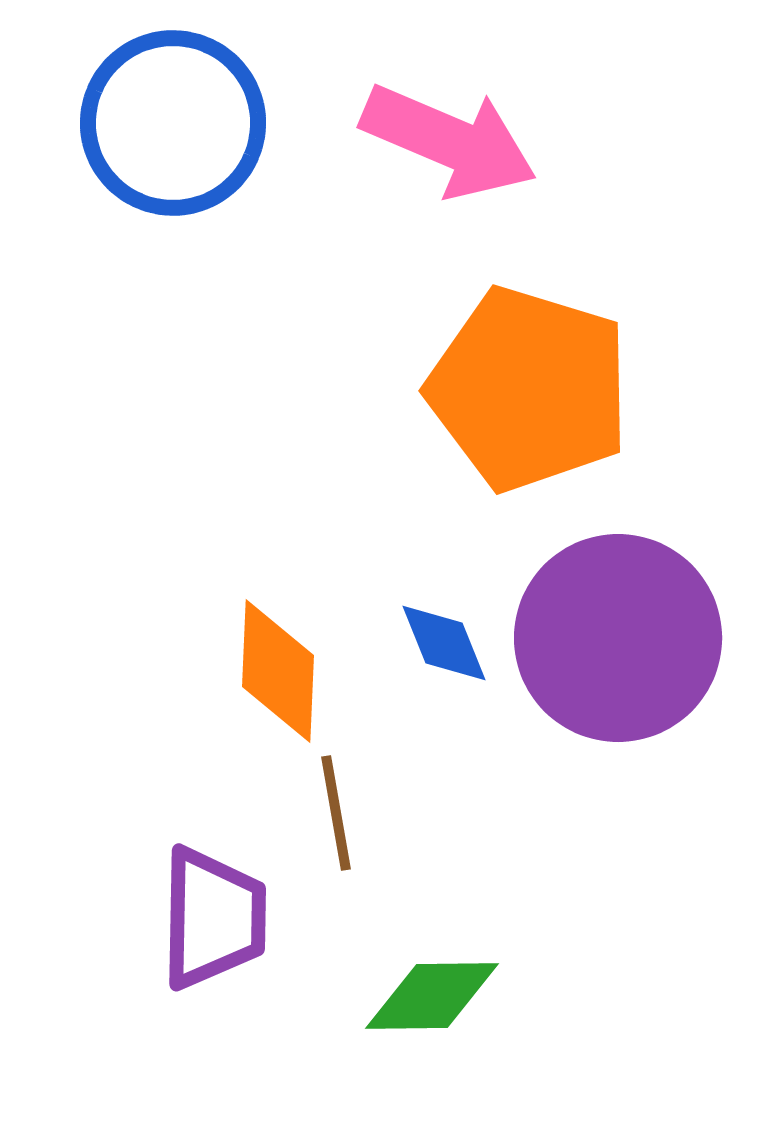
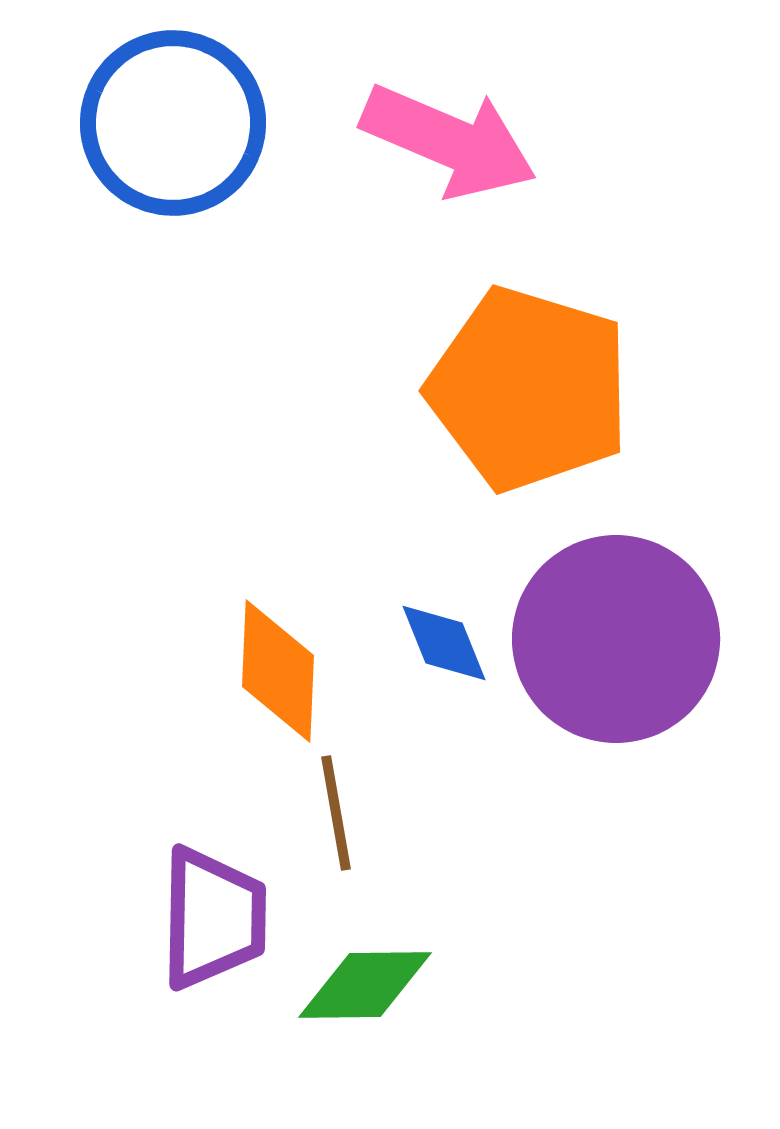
purple circle: moved 2 px left, 1 px down
green diamond: moved 67 px left, 11 px up
